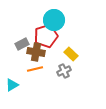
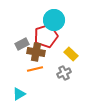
gray cross: moved 2 px down
cyan triangle: moved 7 px right, 9 px down
